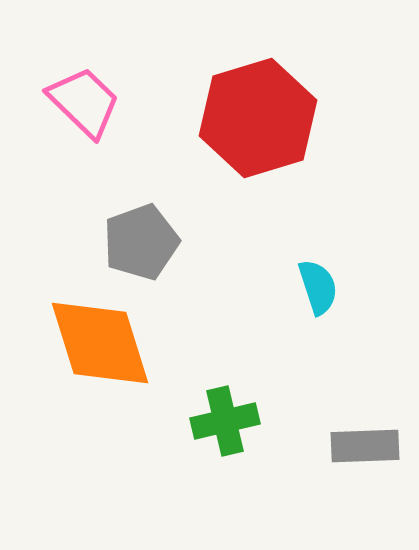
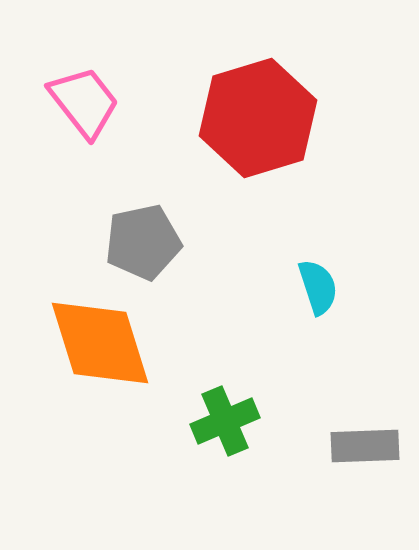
pink trapezoid: rotated 8 degrees clockwise
gray pentagon: moved 2 px right; rotated 8 degrees clockwise
green cross: rotated 10 degrees counterclockwise
